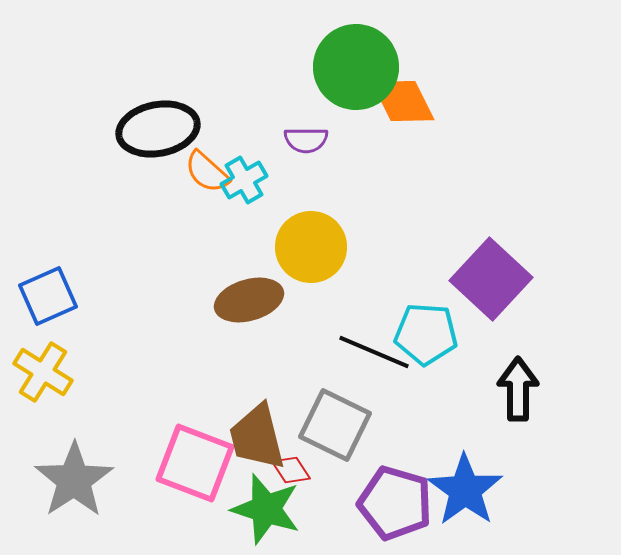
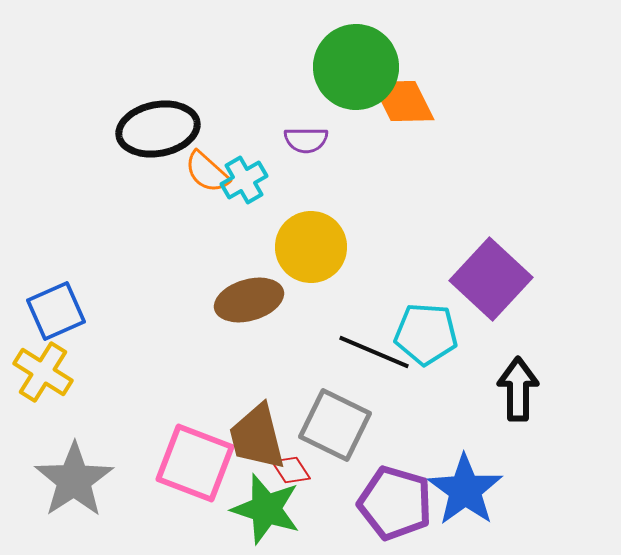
blue square: moved 8 px right, 15 px down
